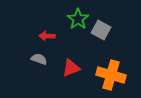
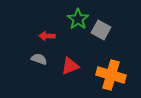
red triangle: moved 1 px left, 2 px up
